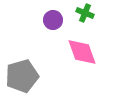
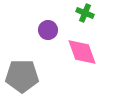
purple circle: moved 5 px left, 10 px down
gray pentagon: rotated 16 degrees clockwise
